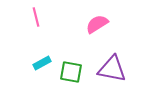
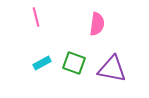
pink semicircle: rotated 130 degrees clockwise
green square: moved 3 px right, 9 px up; rotated 10 degrees clockwise
